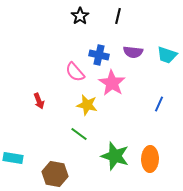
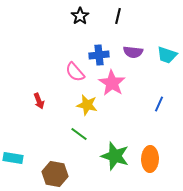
blue cross: rotated 18 degrees counterclockwise
